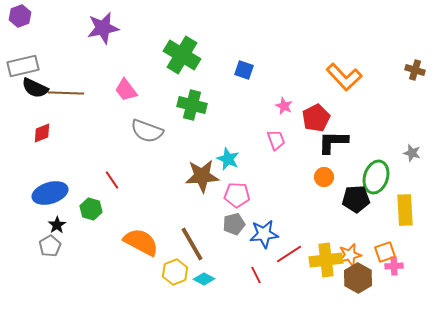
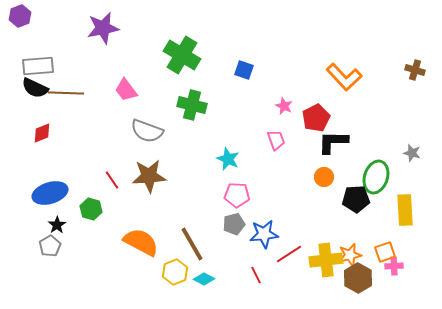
gray rectangle at (23, 66): moved 15 px right; rotated 8 degrees clockwise
brown star at (202, 176): moved 53 px left
